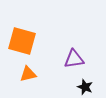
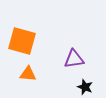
orange triangle: rotated 18 degrees clockwise
